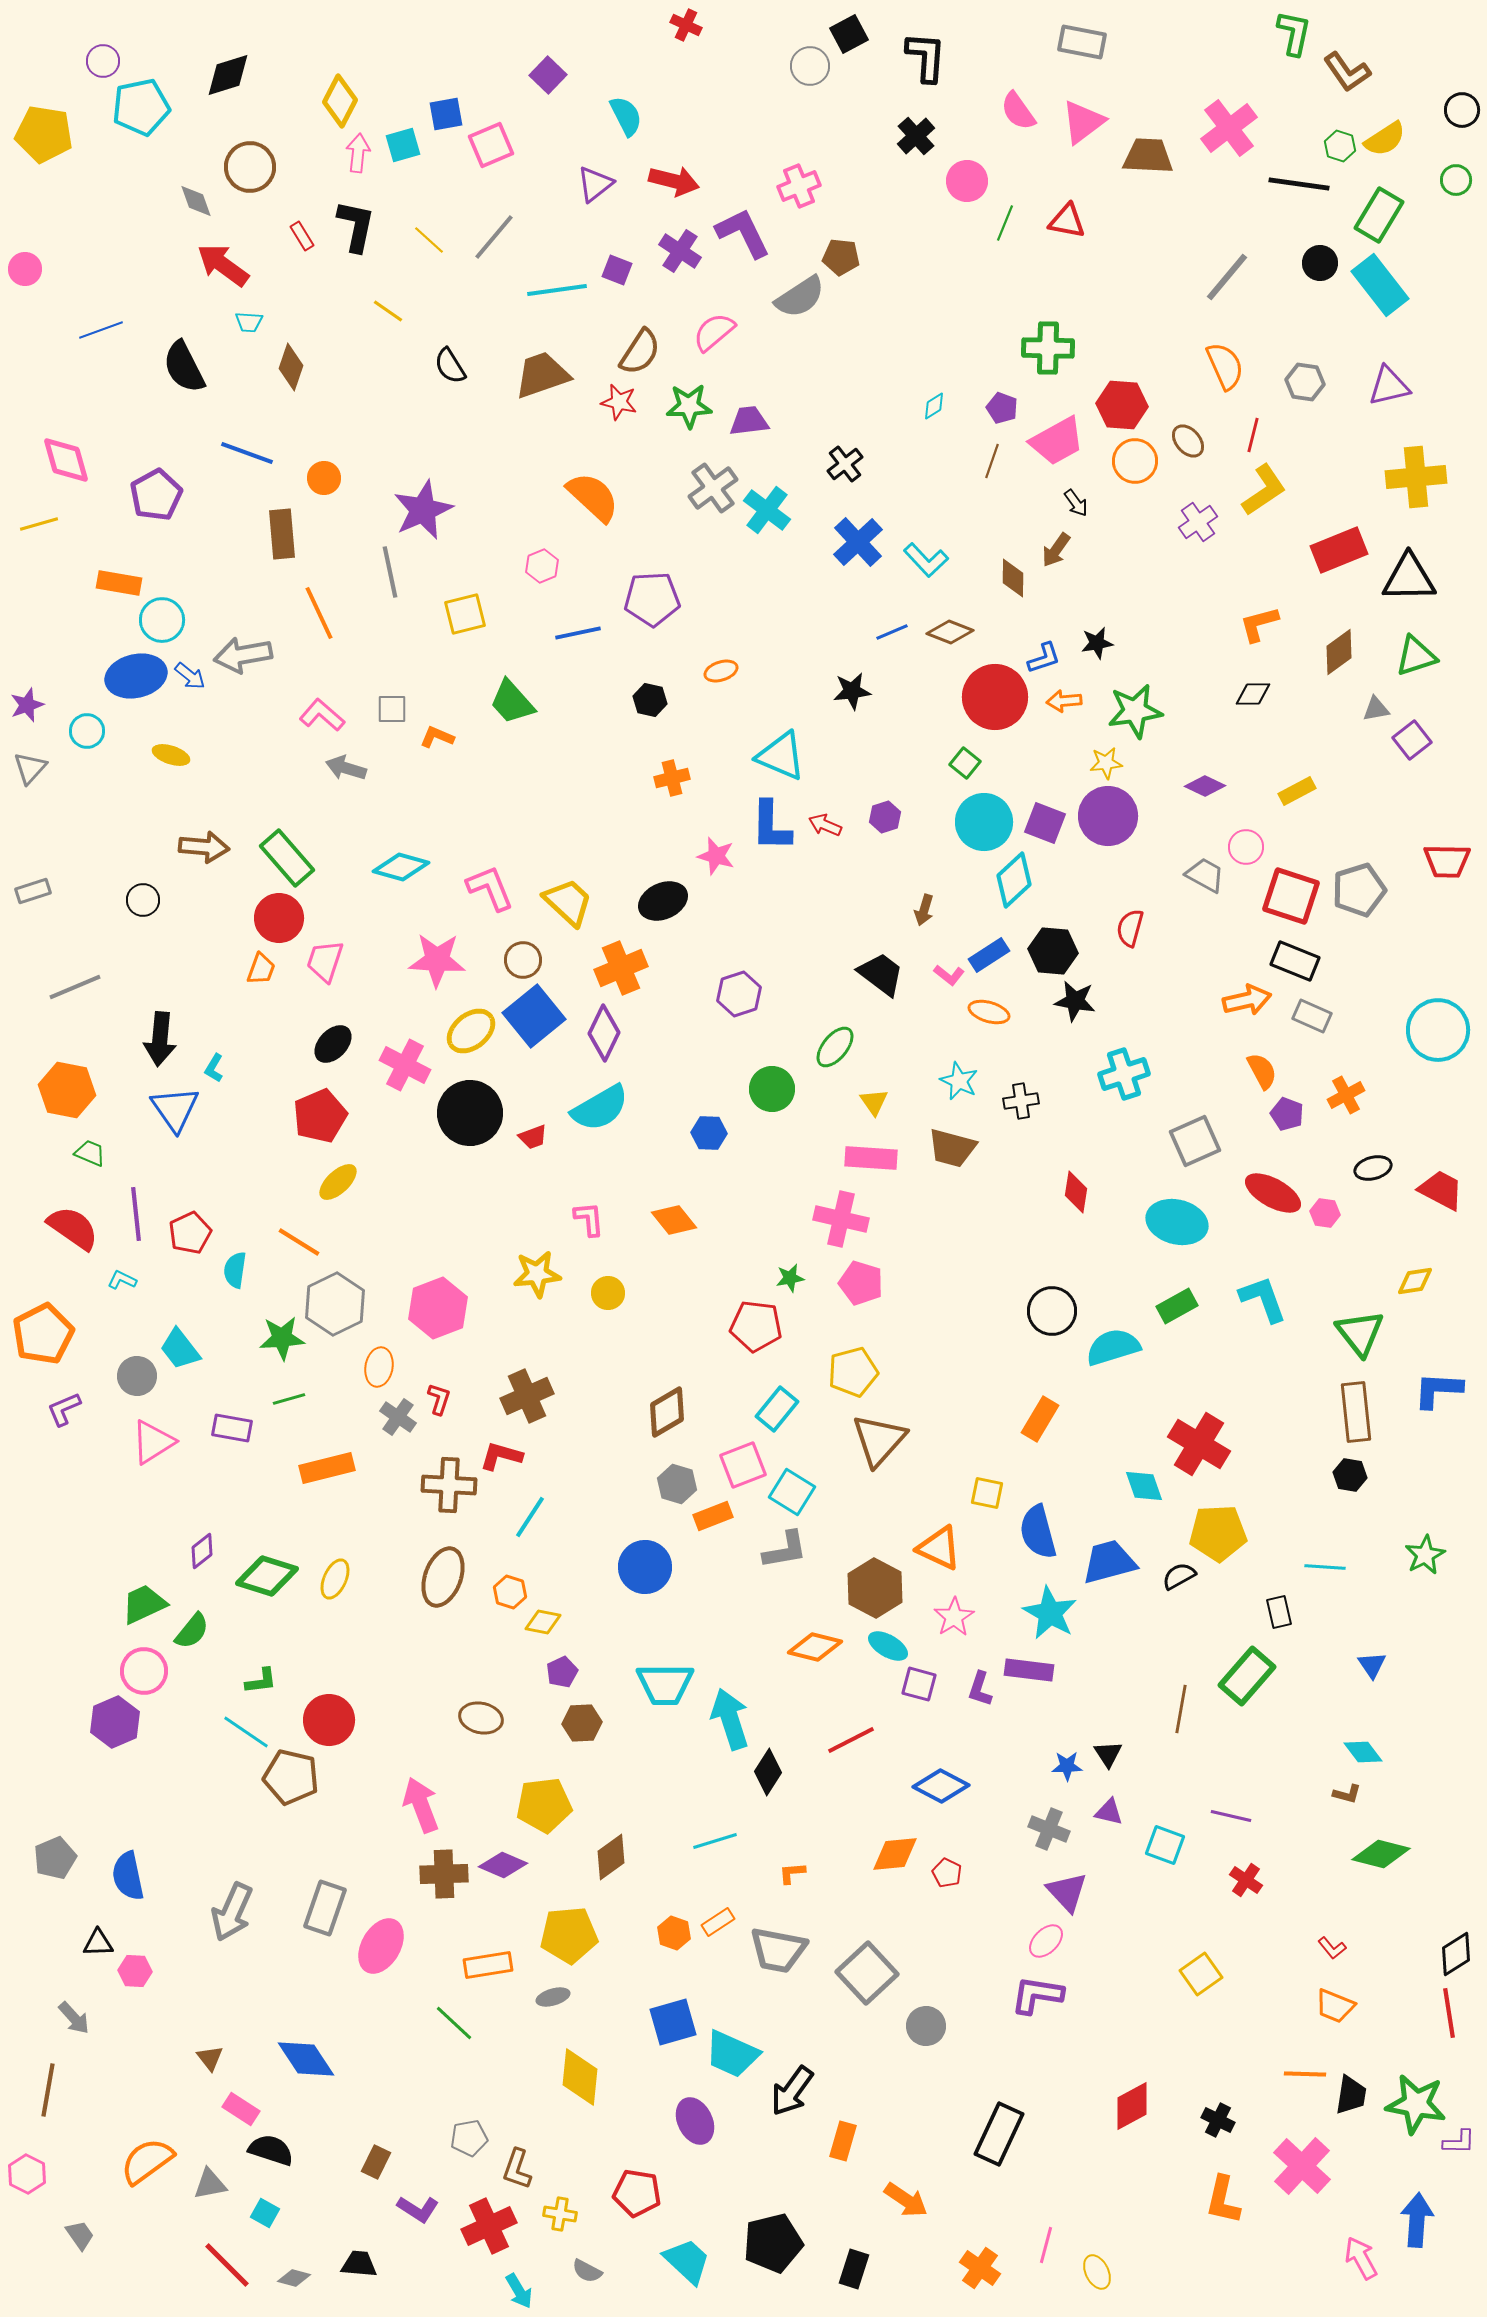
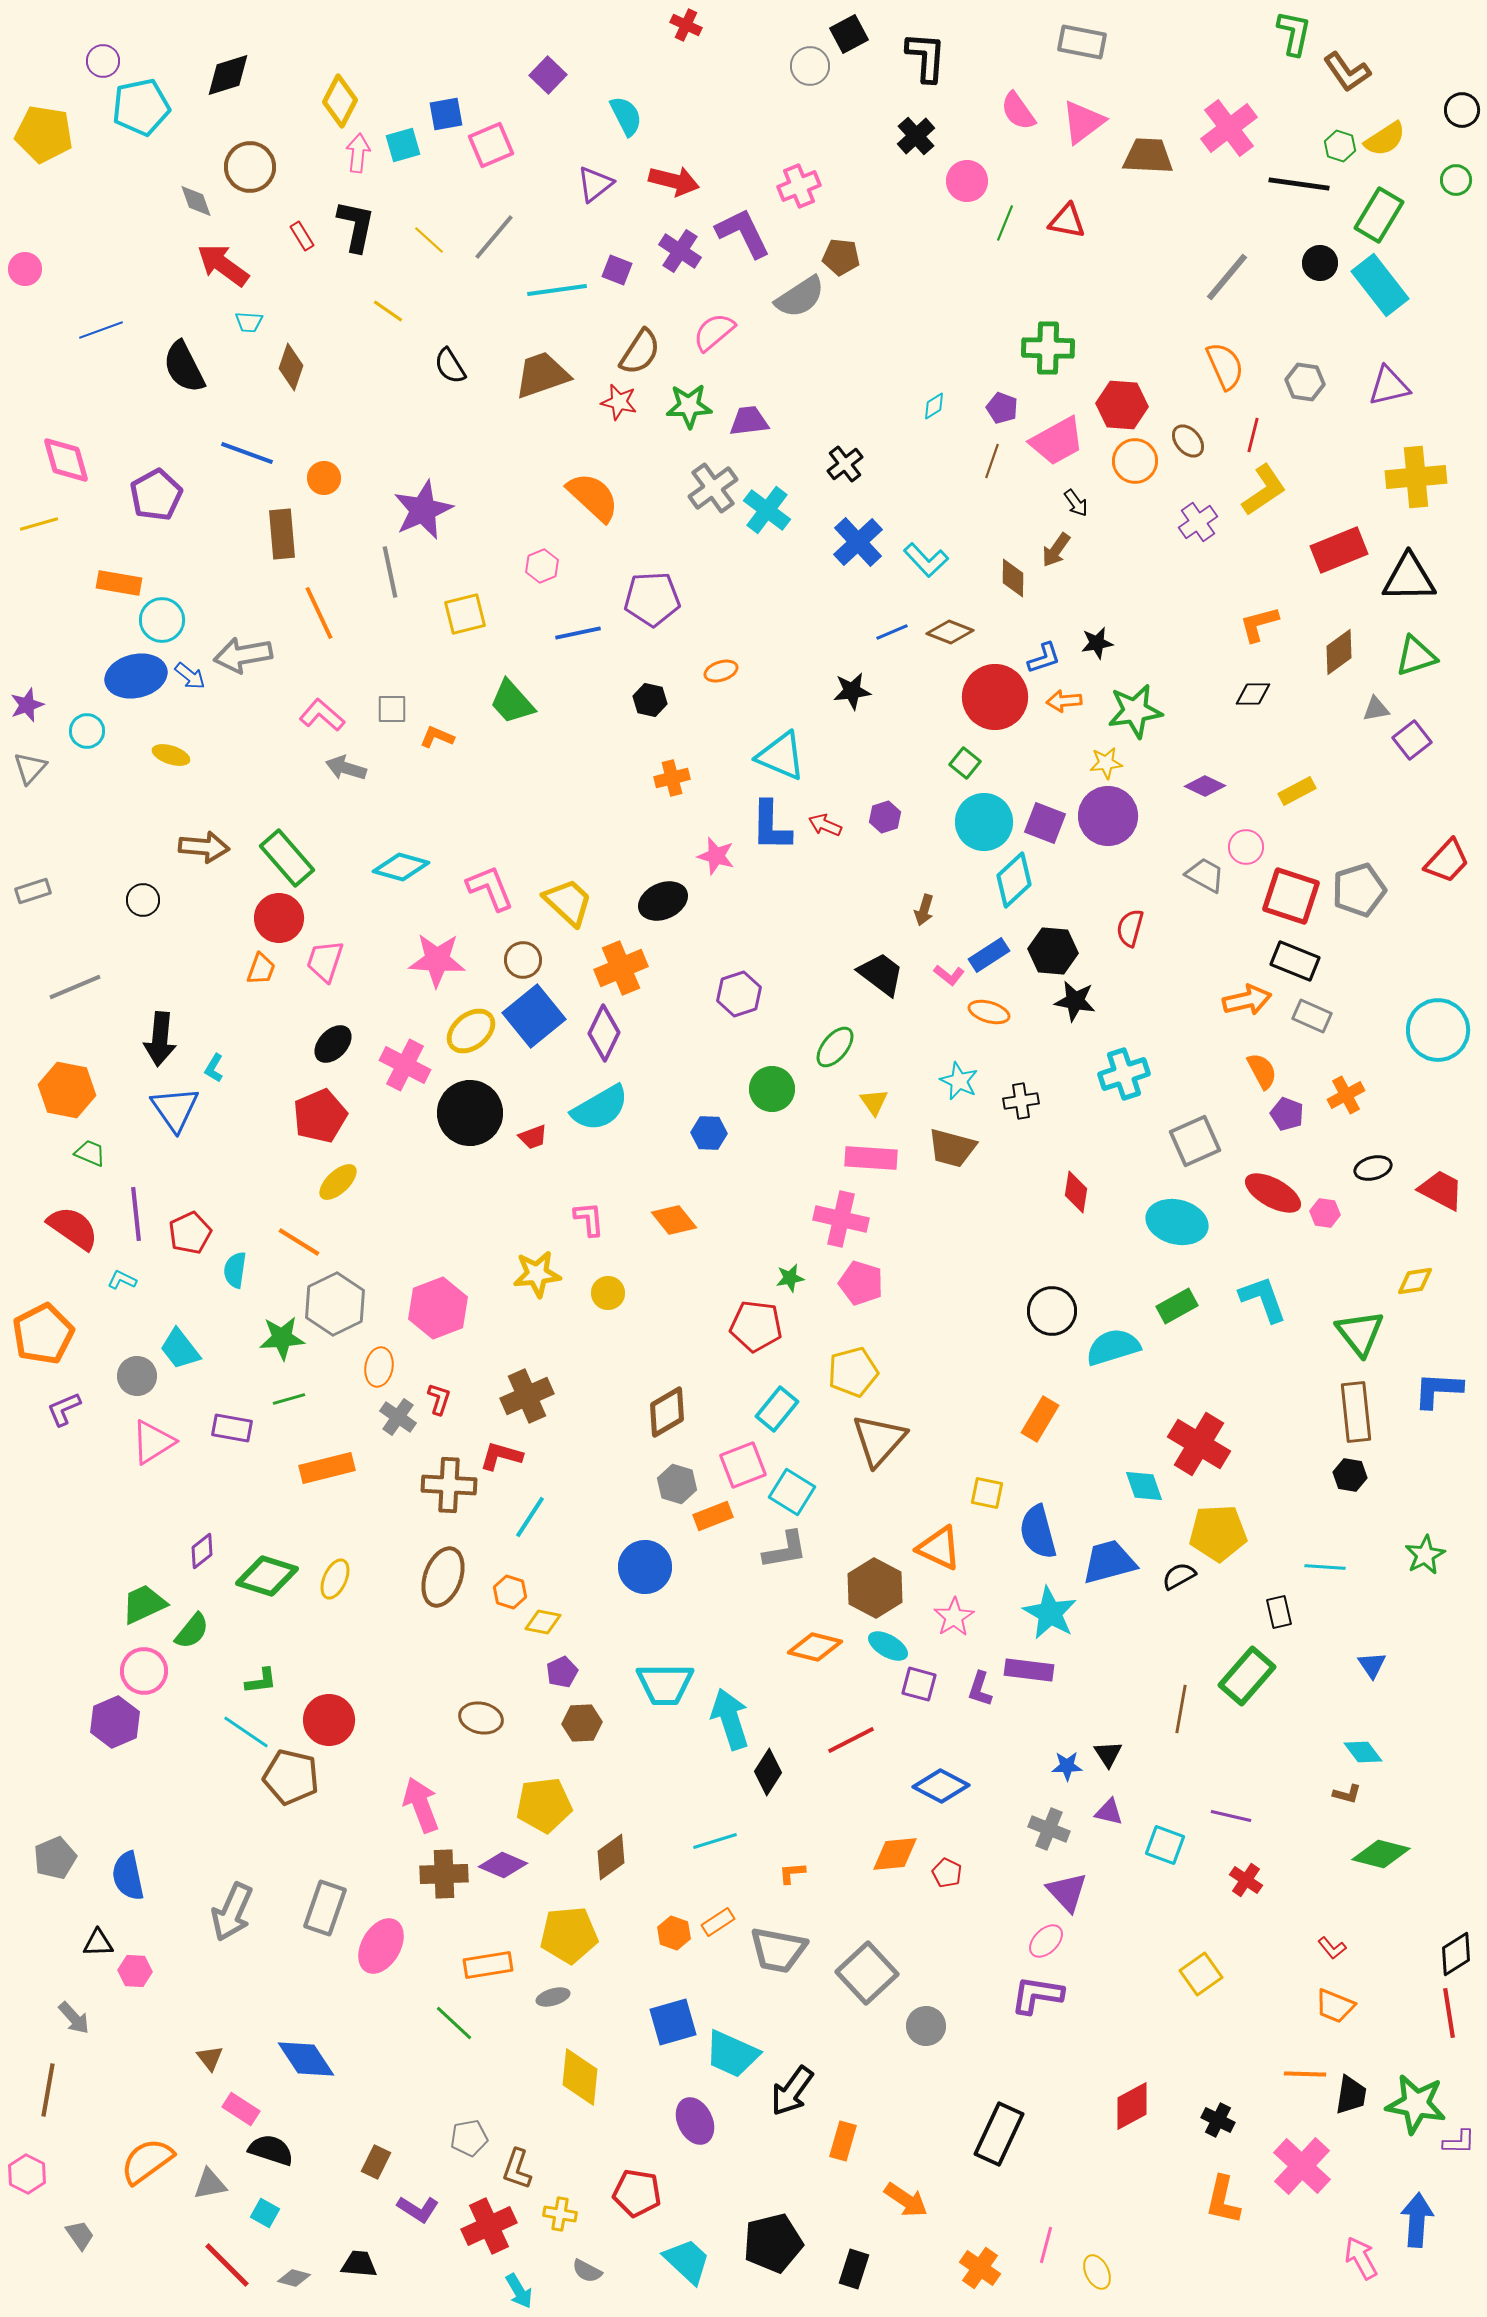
red trapezoid at (1447, 861): rotated 48 degrees counterclockwise
